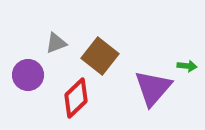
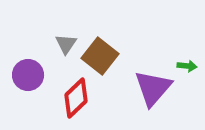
gray triangle: moved 10 px right, 1 px down; rotated 35 degrees counterclockwise
